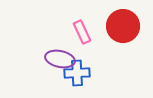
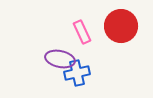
red circle: moved 2 px left
blue cross: rotated 10 degrees counterclockwise
